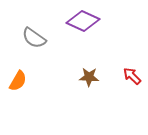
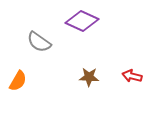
purple diamond: moved 1 px left
gray semicircle: moved 5 px right, 4 px down
red arrow: rotated 30 degrees counterclockwise
